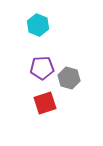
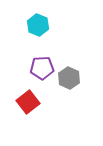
gray hexagon: rotated 10 degrees clockwise
red square: moved 17 px left, 1 px up; rotated 20 degrees counterclockwise
